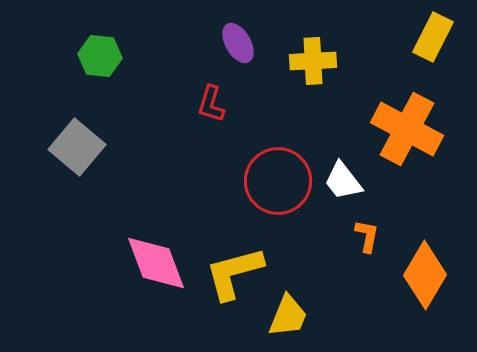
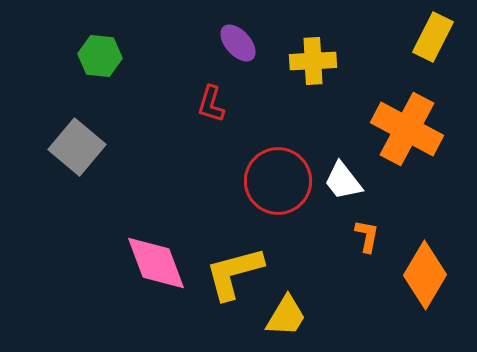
purple ellipse: rotated 12 degrees counterclockwise
yellow trapezoid: moved 2 px left; rotated 9 degrees clockwise
